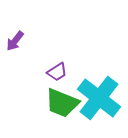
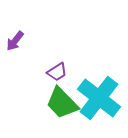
green trapezoid: rotated 24 degrees clockwise
